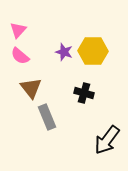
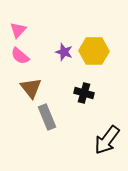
yellow hexagon: moved 1 px right
